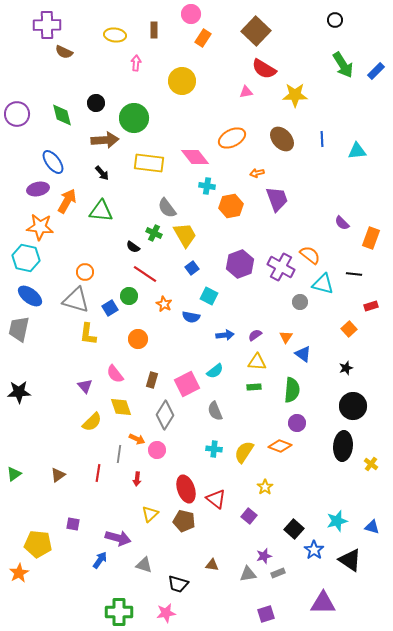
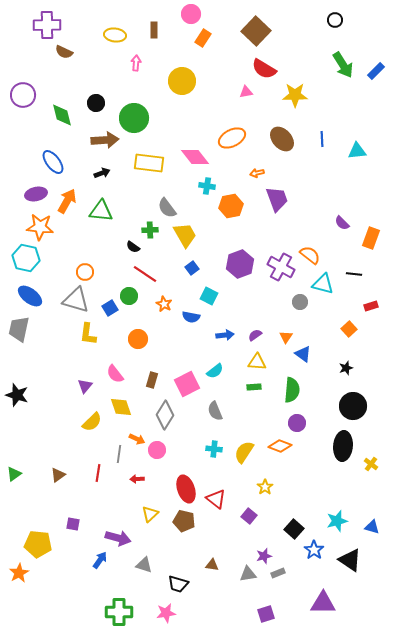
purple circle at (17, 114): moved 6 px right, 19 px up
black arrow at (102, 173): rotated 70 degrees counterclockwise
purple ellipse at (38, 189): moved 2 px left, 5 px down
green cross at (154, 233): moved 4 px left, 3 px up; rotated 28 degrees counterclockwise
purple triangle at (85, 386): rotated 21 degrees clockwise
black star at (19, 392): moved 2 px left, 3 px down; rotated 20 degrees clockwise
red arrow at (137, 479): rotated 80 degrees clockwise
